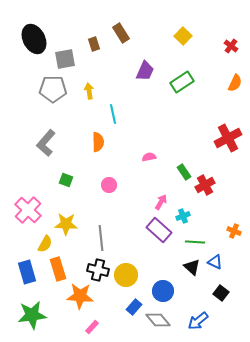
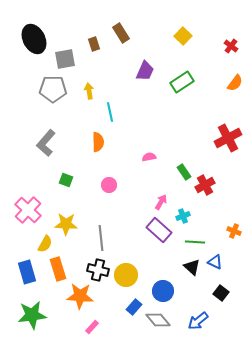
orange semicircle at (235, 83): rotated 12 degrees clockwise
cyan line at (113, 114): moved 3 px left, 2 px up
